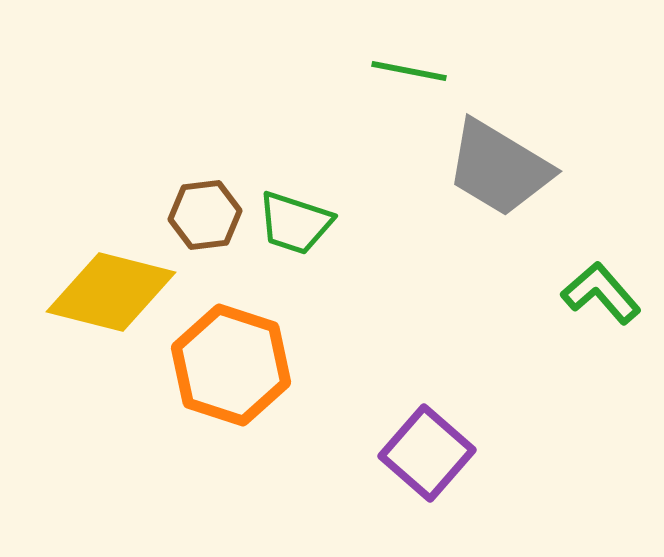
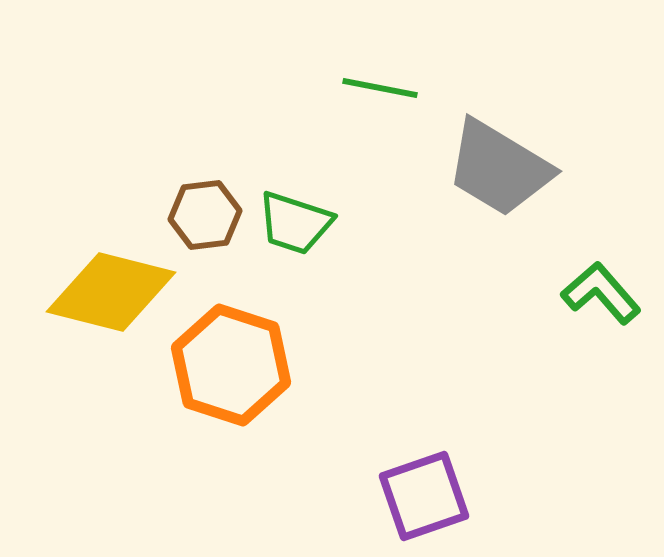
green line: moved 29 px left, 17 px down
purple square: moved 3 px left, 43 px down; rotated 30 degrees clockwise
